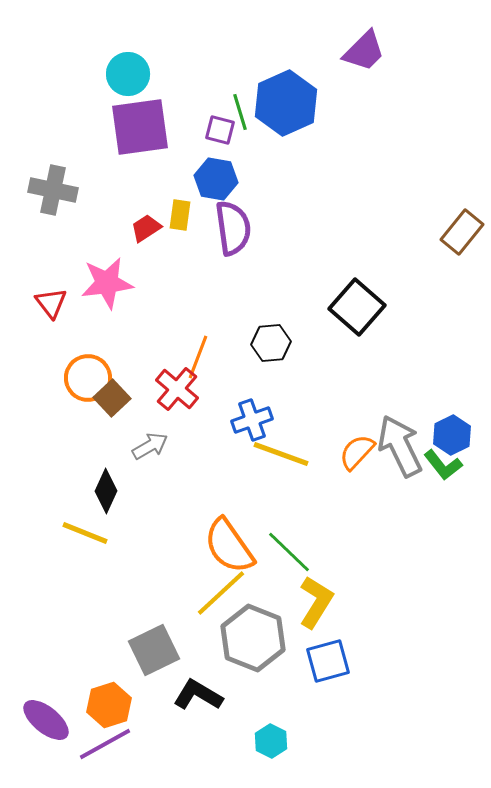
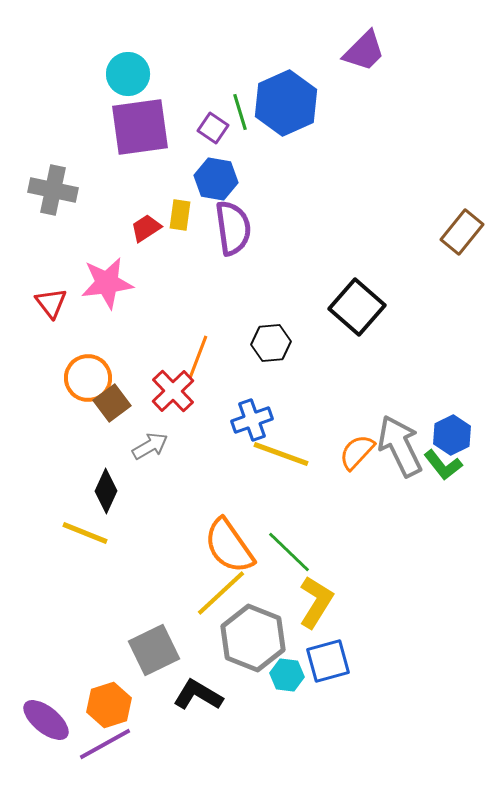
purple square at (220, 130): moved 7 px left, 2 px up; rotated 20 degrees clockwise
red cross at (177, 389): moved 4 px left, 2 px down; rotated 6 degrees clockwise
brown square at (112, 398): moved 5 px down; rotated 6 degrees clockwise
cyan hexagon at (271, 741): moved 16 px right, 66 px up; rotated 20 degrees counterclockwise
